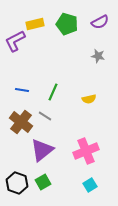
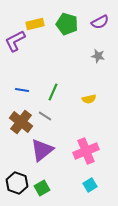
green square: moved 1 px left, 6 px down
